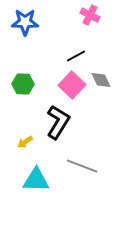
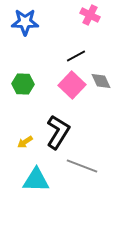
gray diamond: moved 1 px down
black L-shape: moved 10 px down
